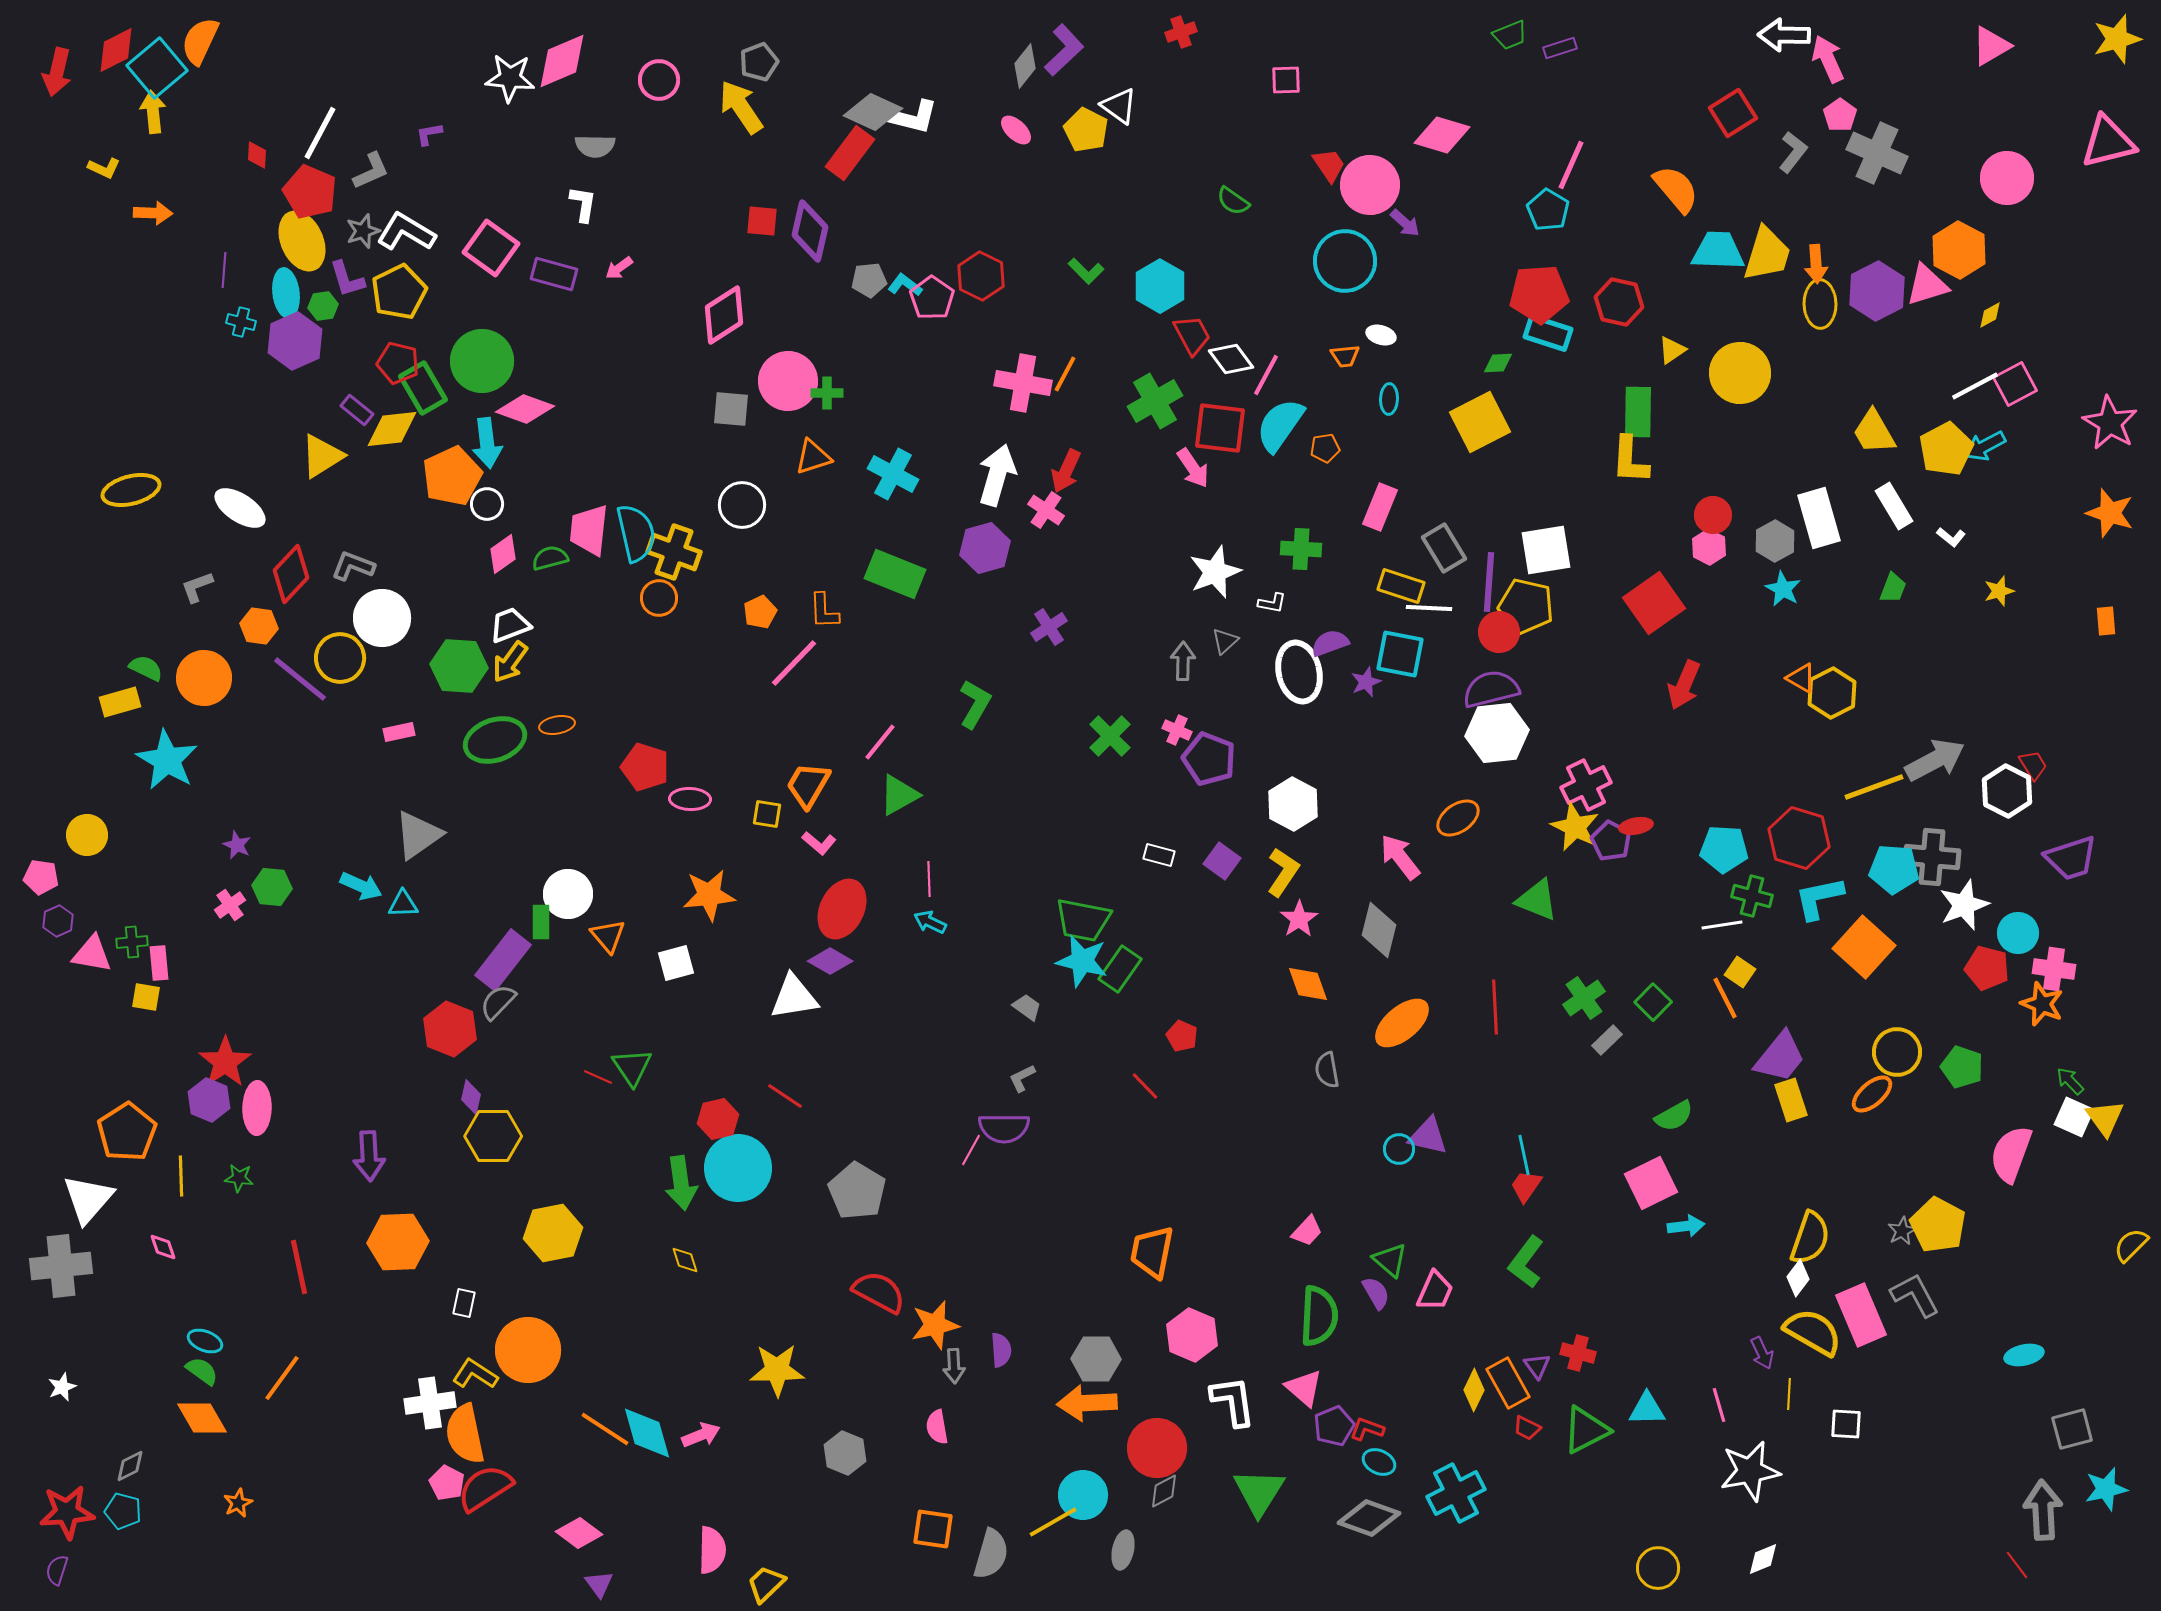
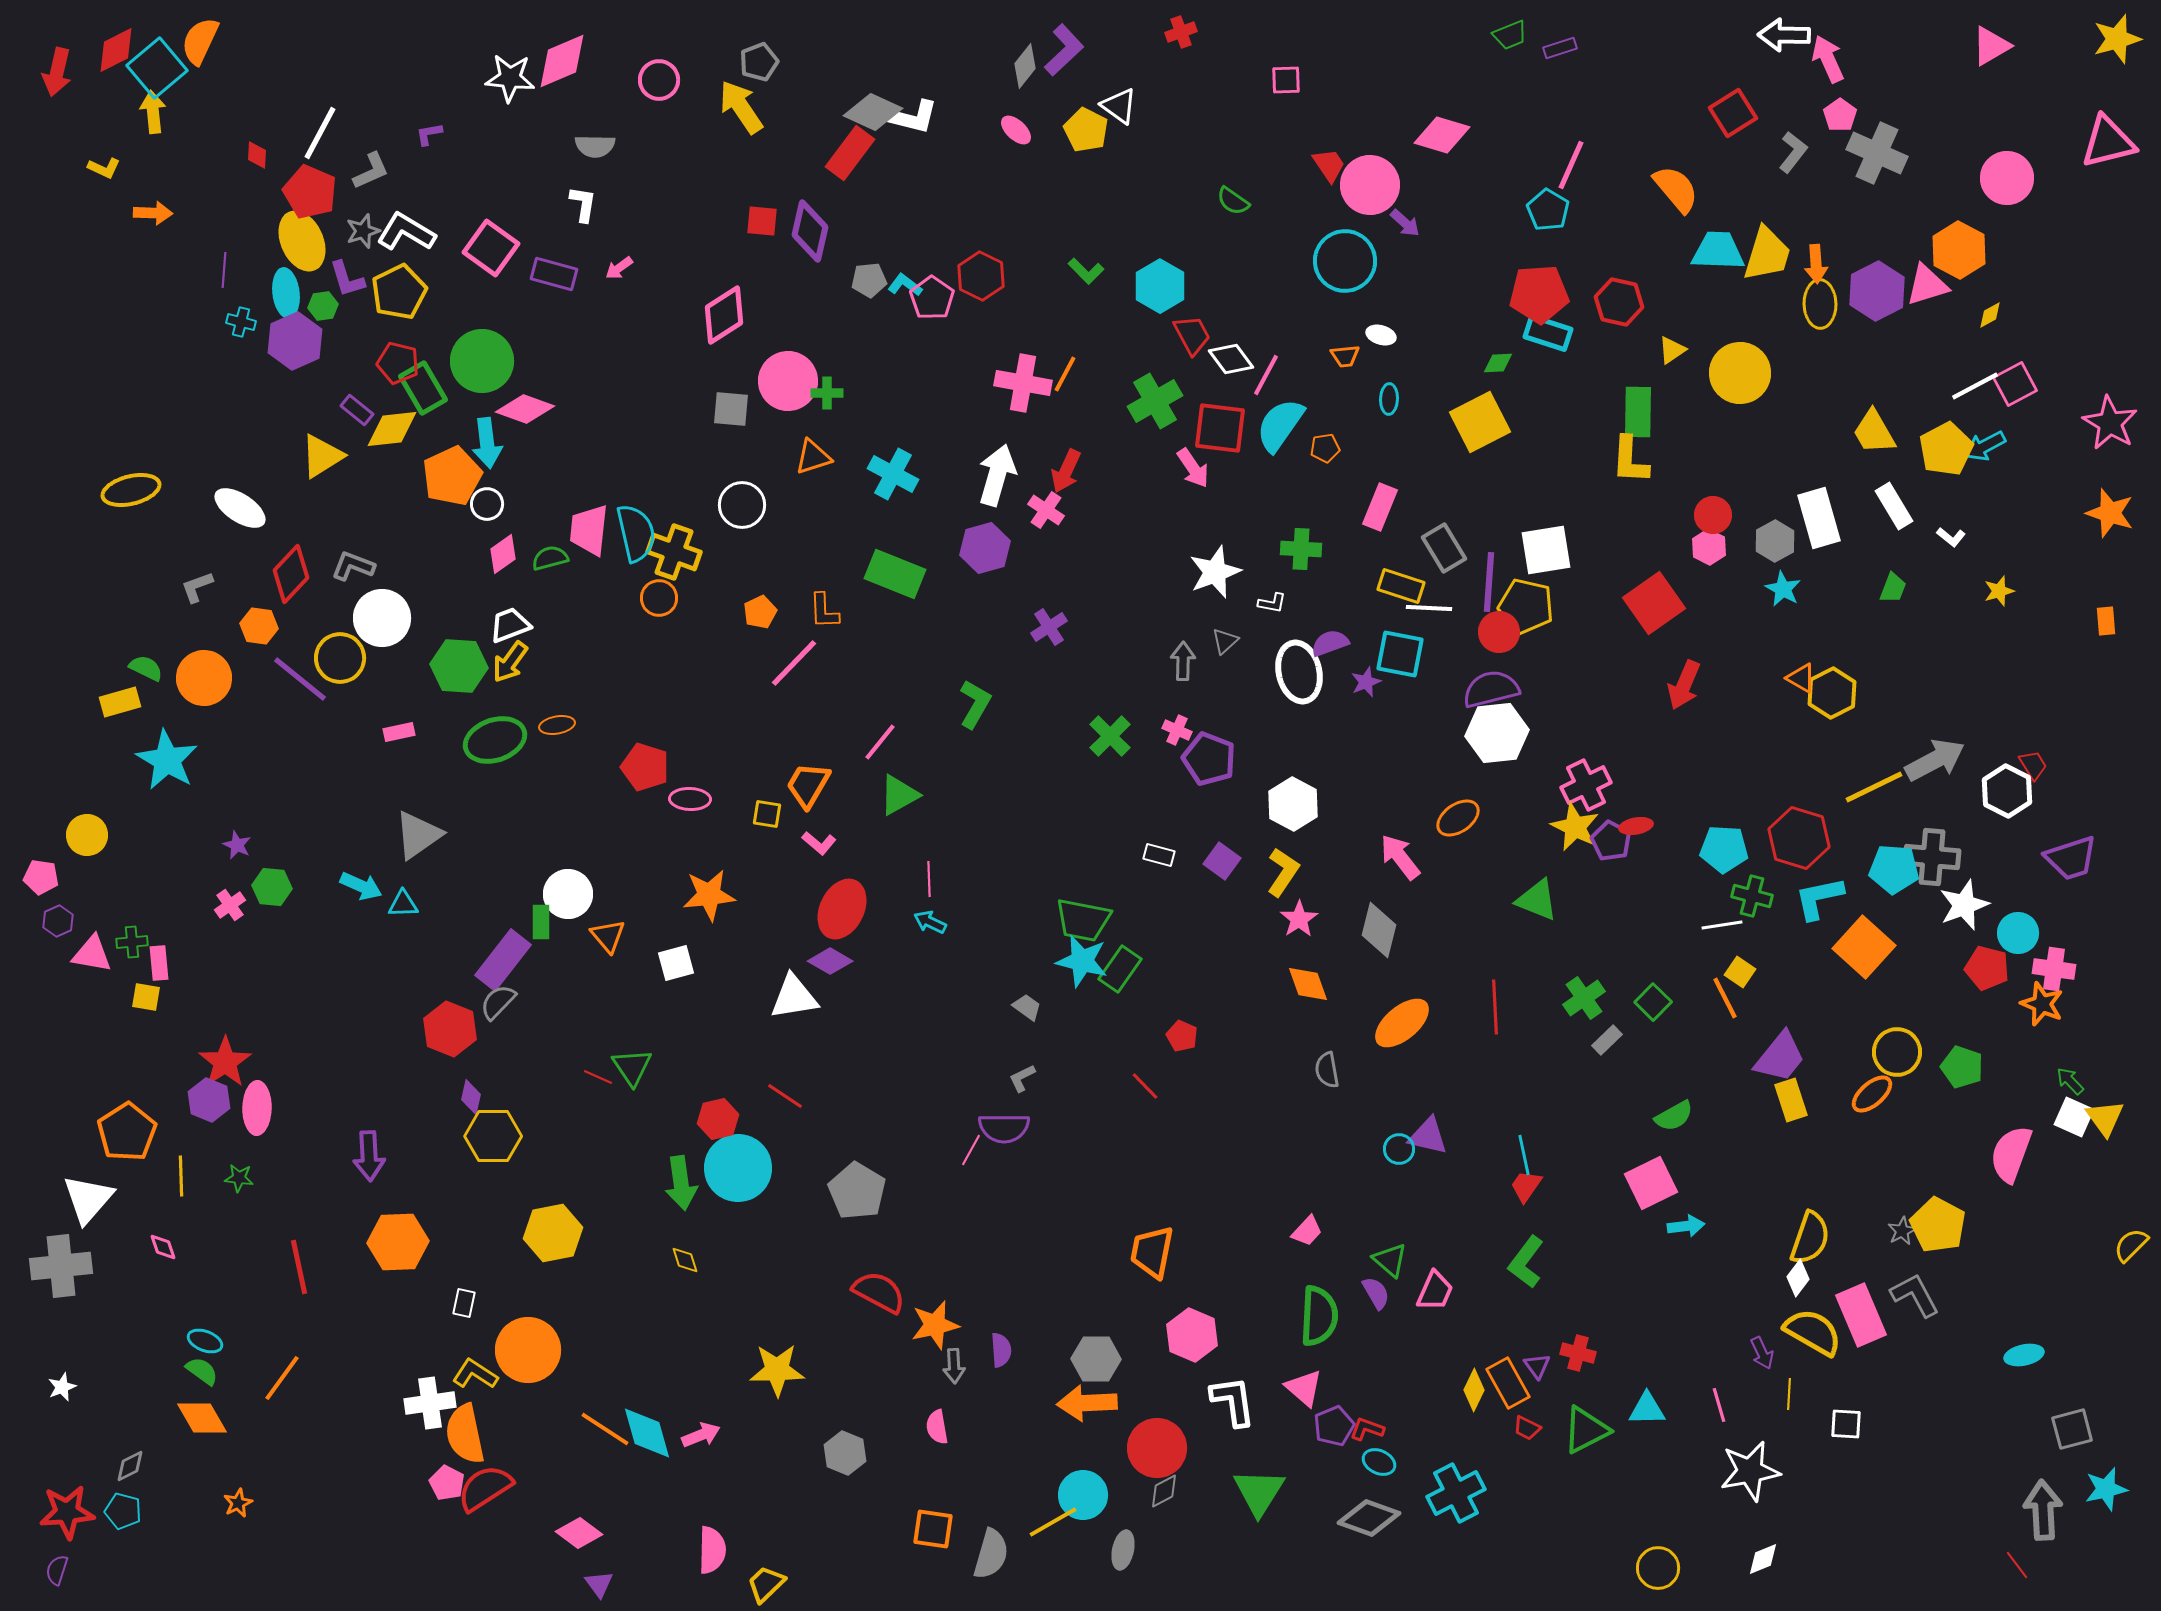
yellow line at (1874, 787): rotated 6 degrees counterclockwise
